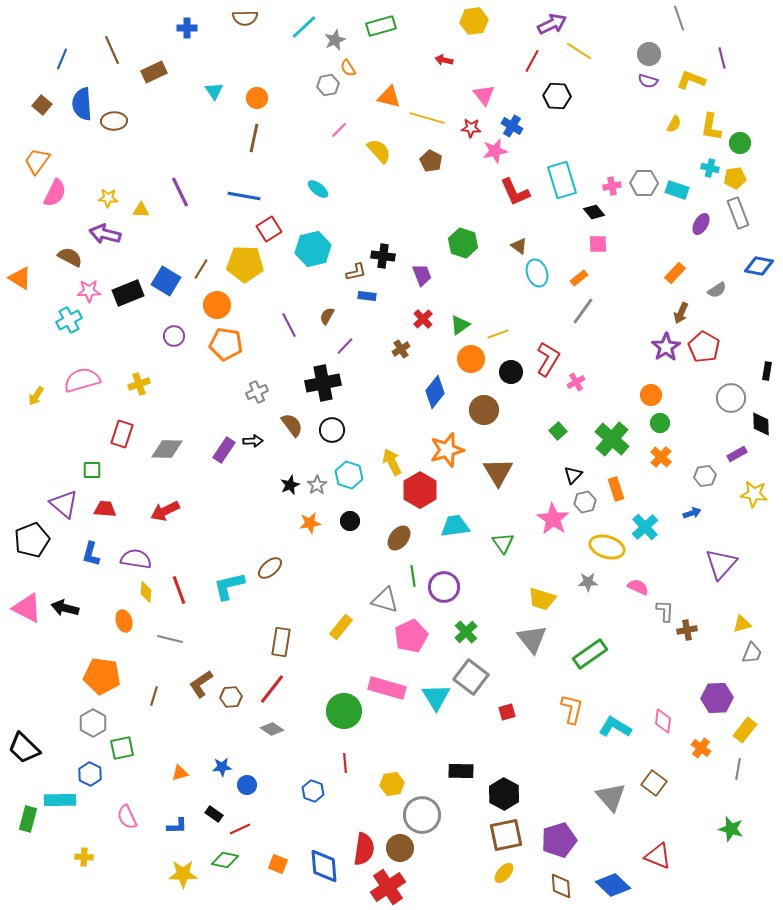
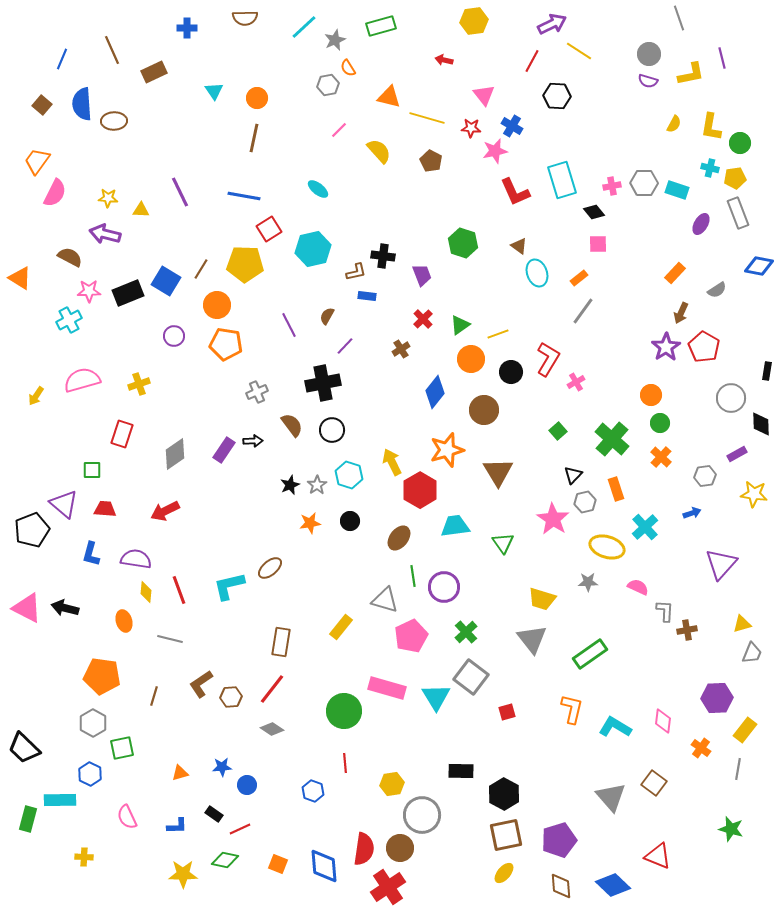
yellow L-shape at (691, 80): moved 6 px up; rotated 148 degrees clockwise
gray diamond at (167, 449): moved 8 px right, 5 px down; rotated 36 degrees counterclockwise
black pentagon at (32, 540): moved 10 px up
